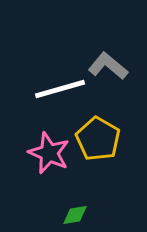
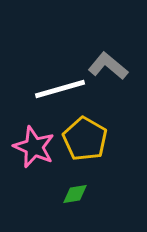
yellow pentagon: moved 13 px left
pink star: moved 15 px left, 6 px up
green diamond: moved 21 px up
